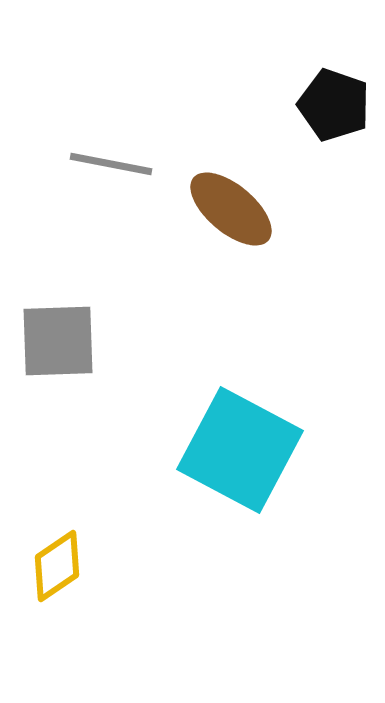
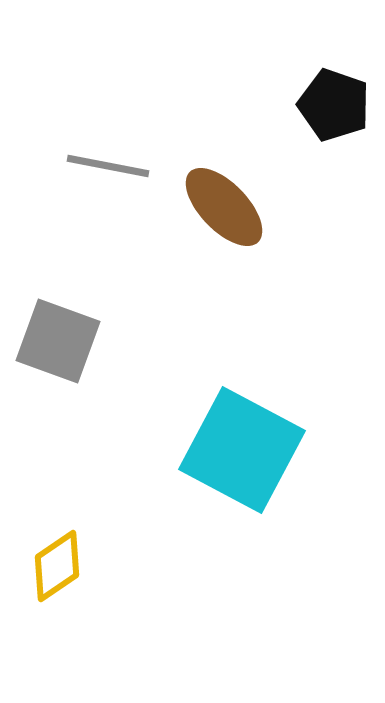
gray line: moved 3 px left, 2 px down
brown ellipse: moved 7 px left, 2 px up; rotated 6 degrees clockwise
gray square: rotated 22 degrees clockwise
cyan square: moved 2 px right
